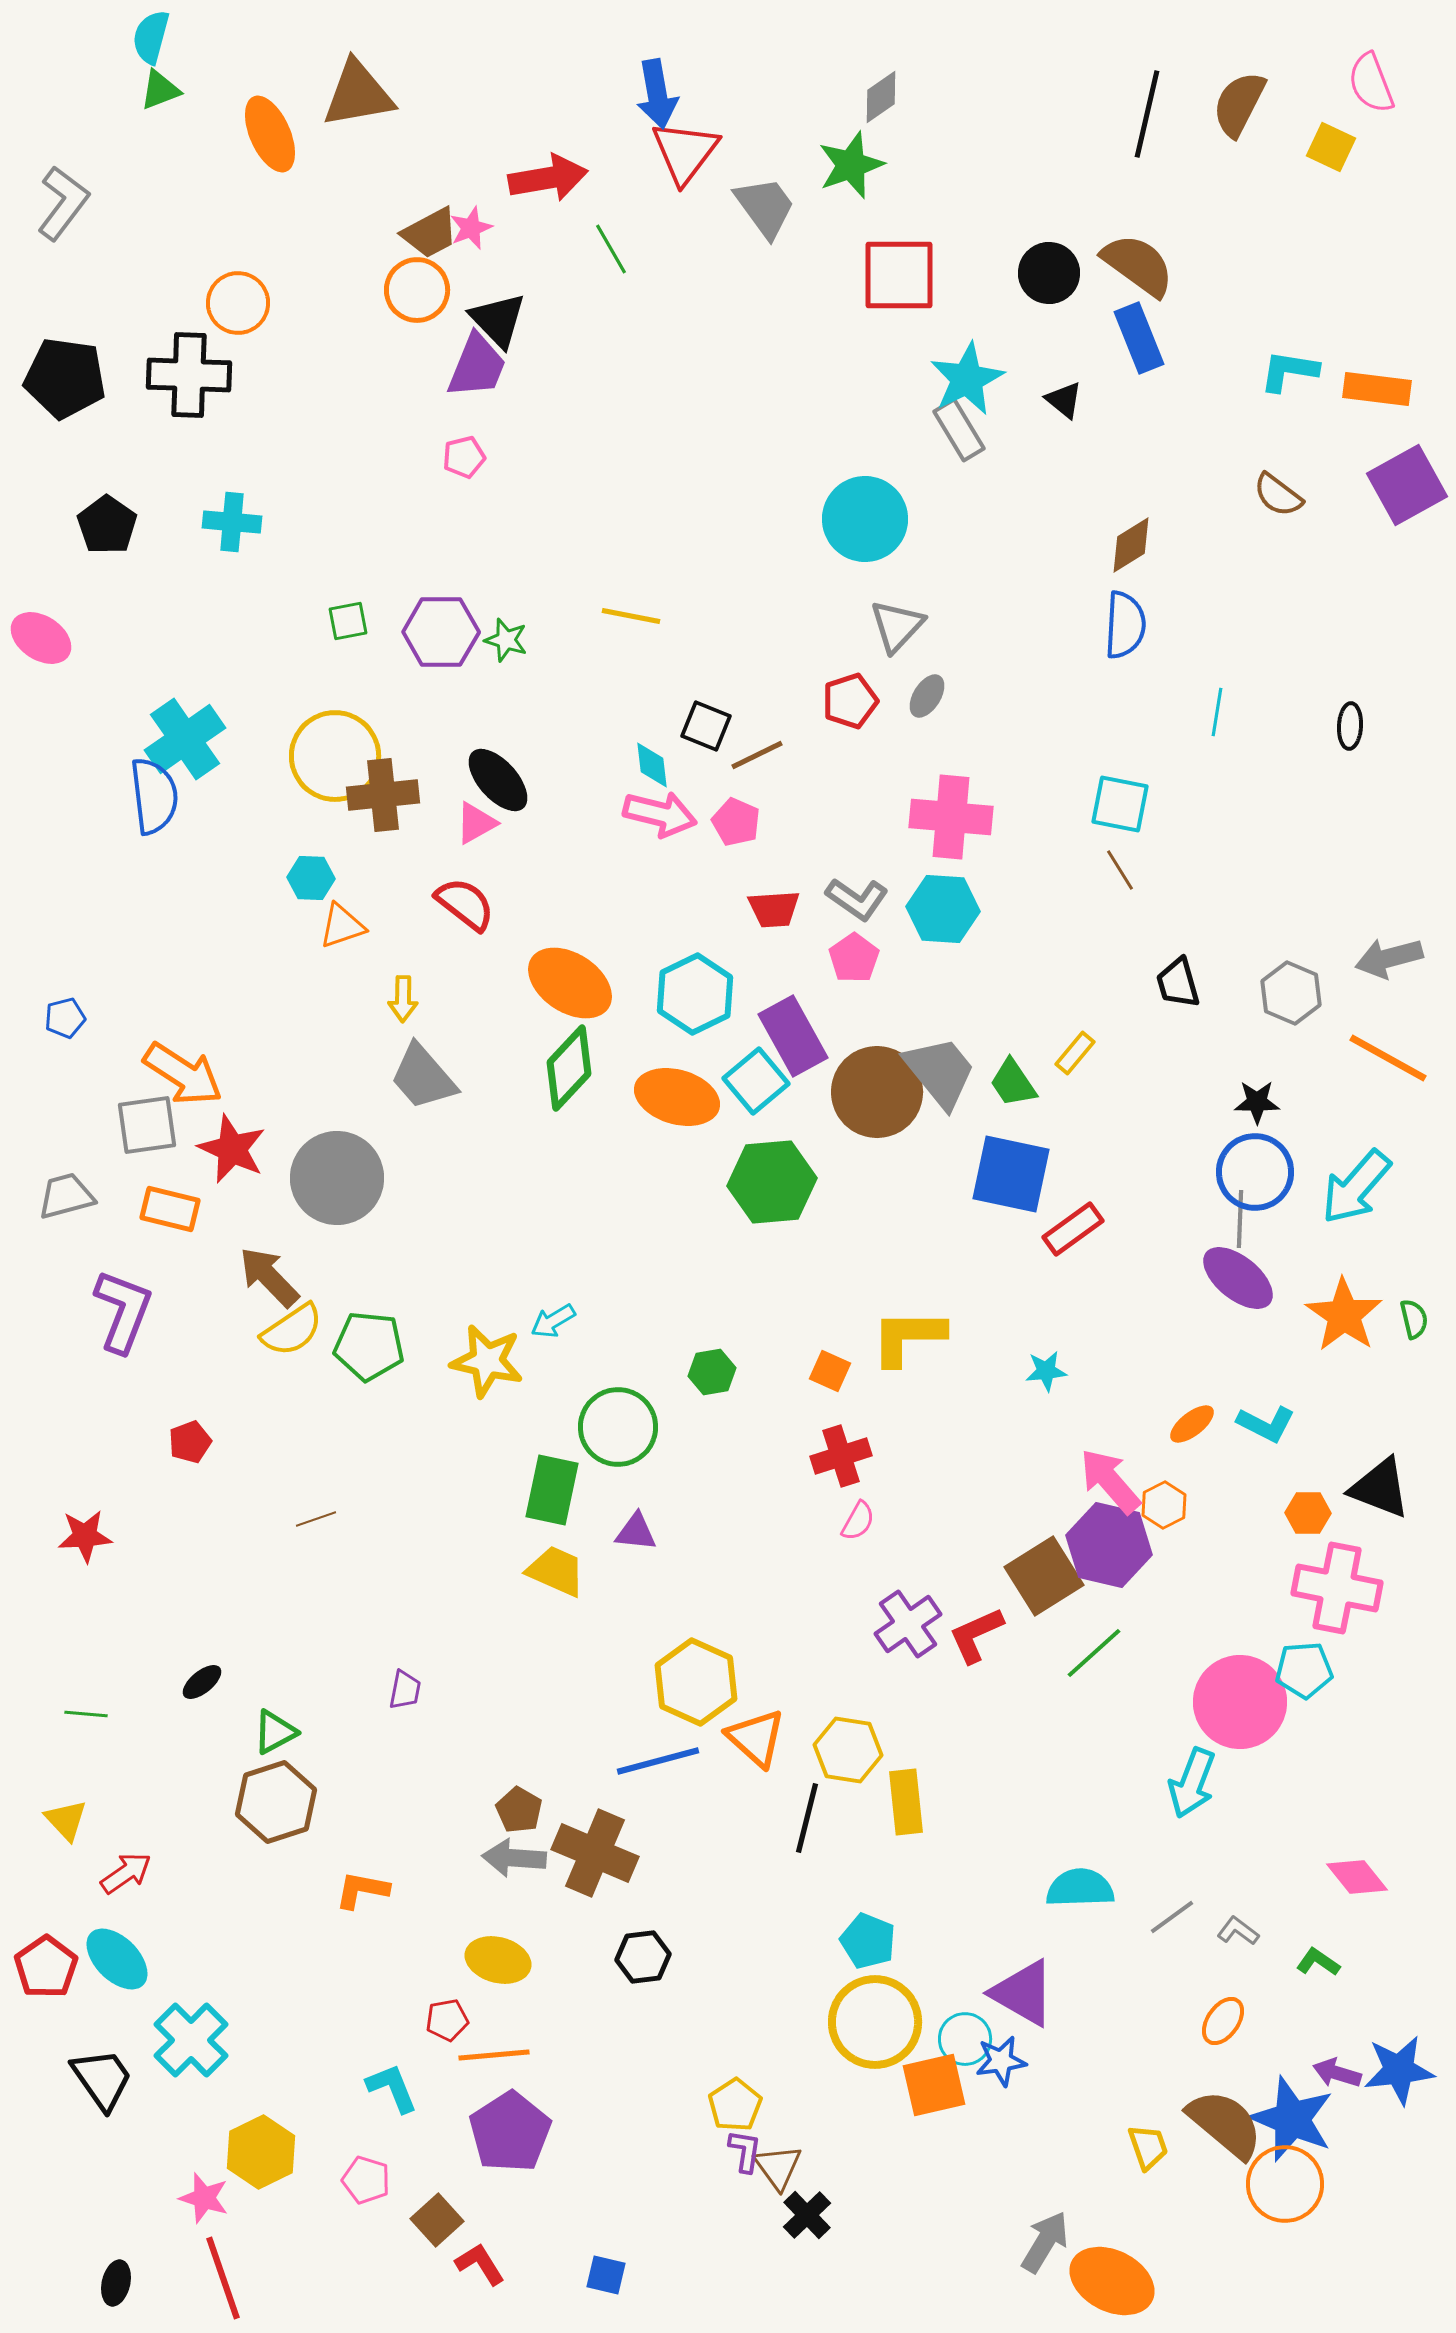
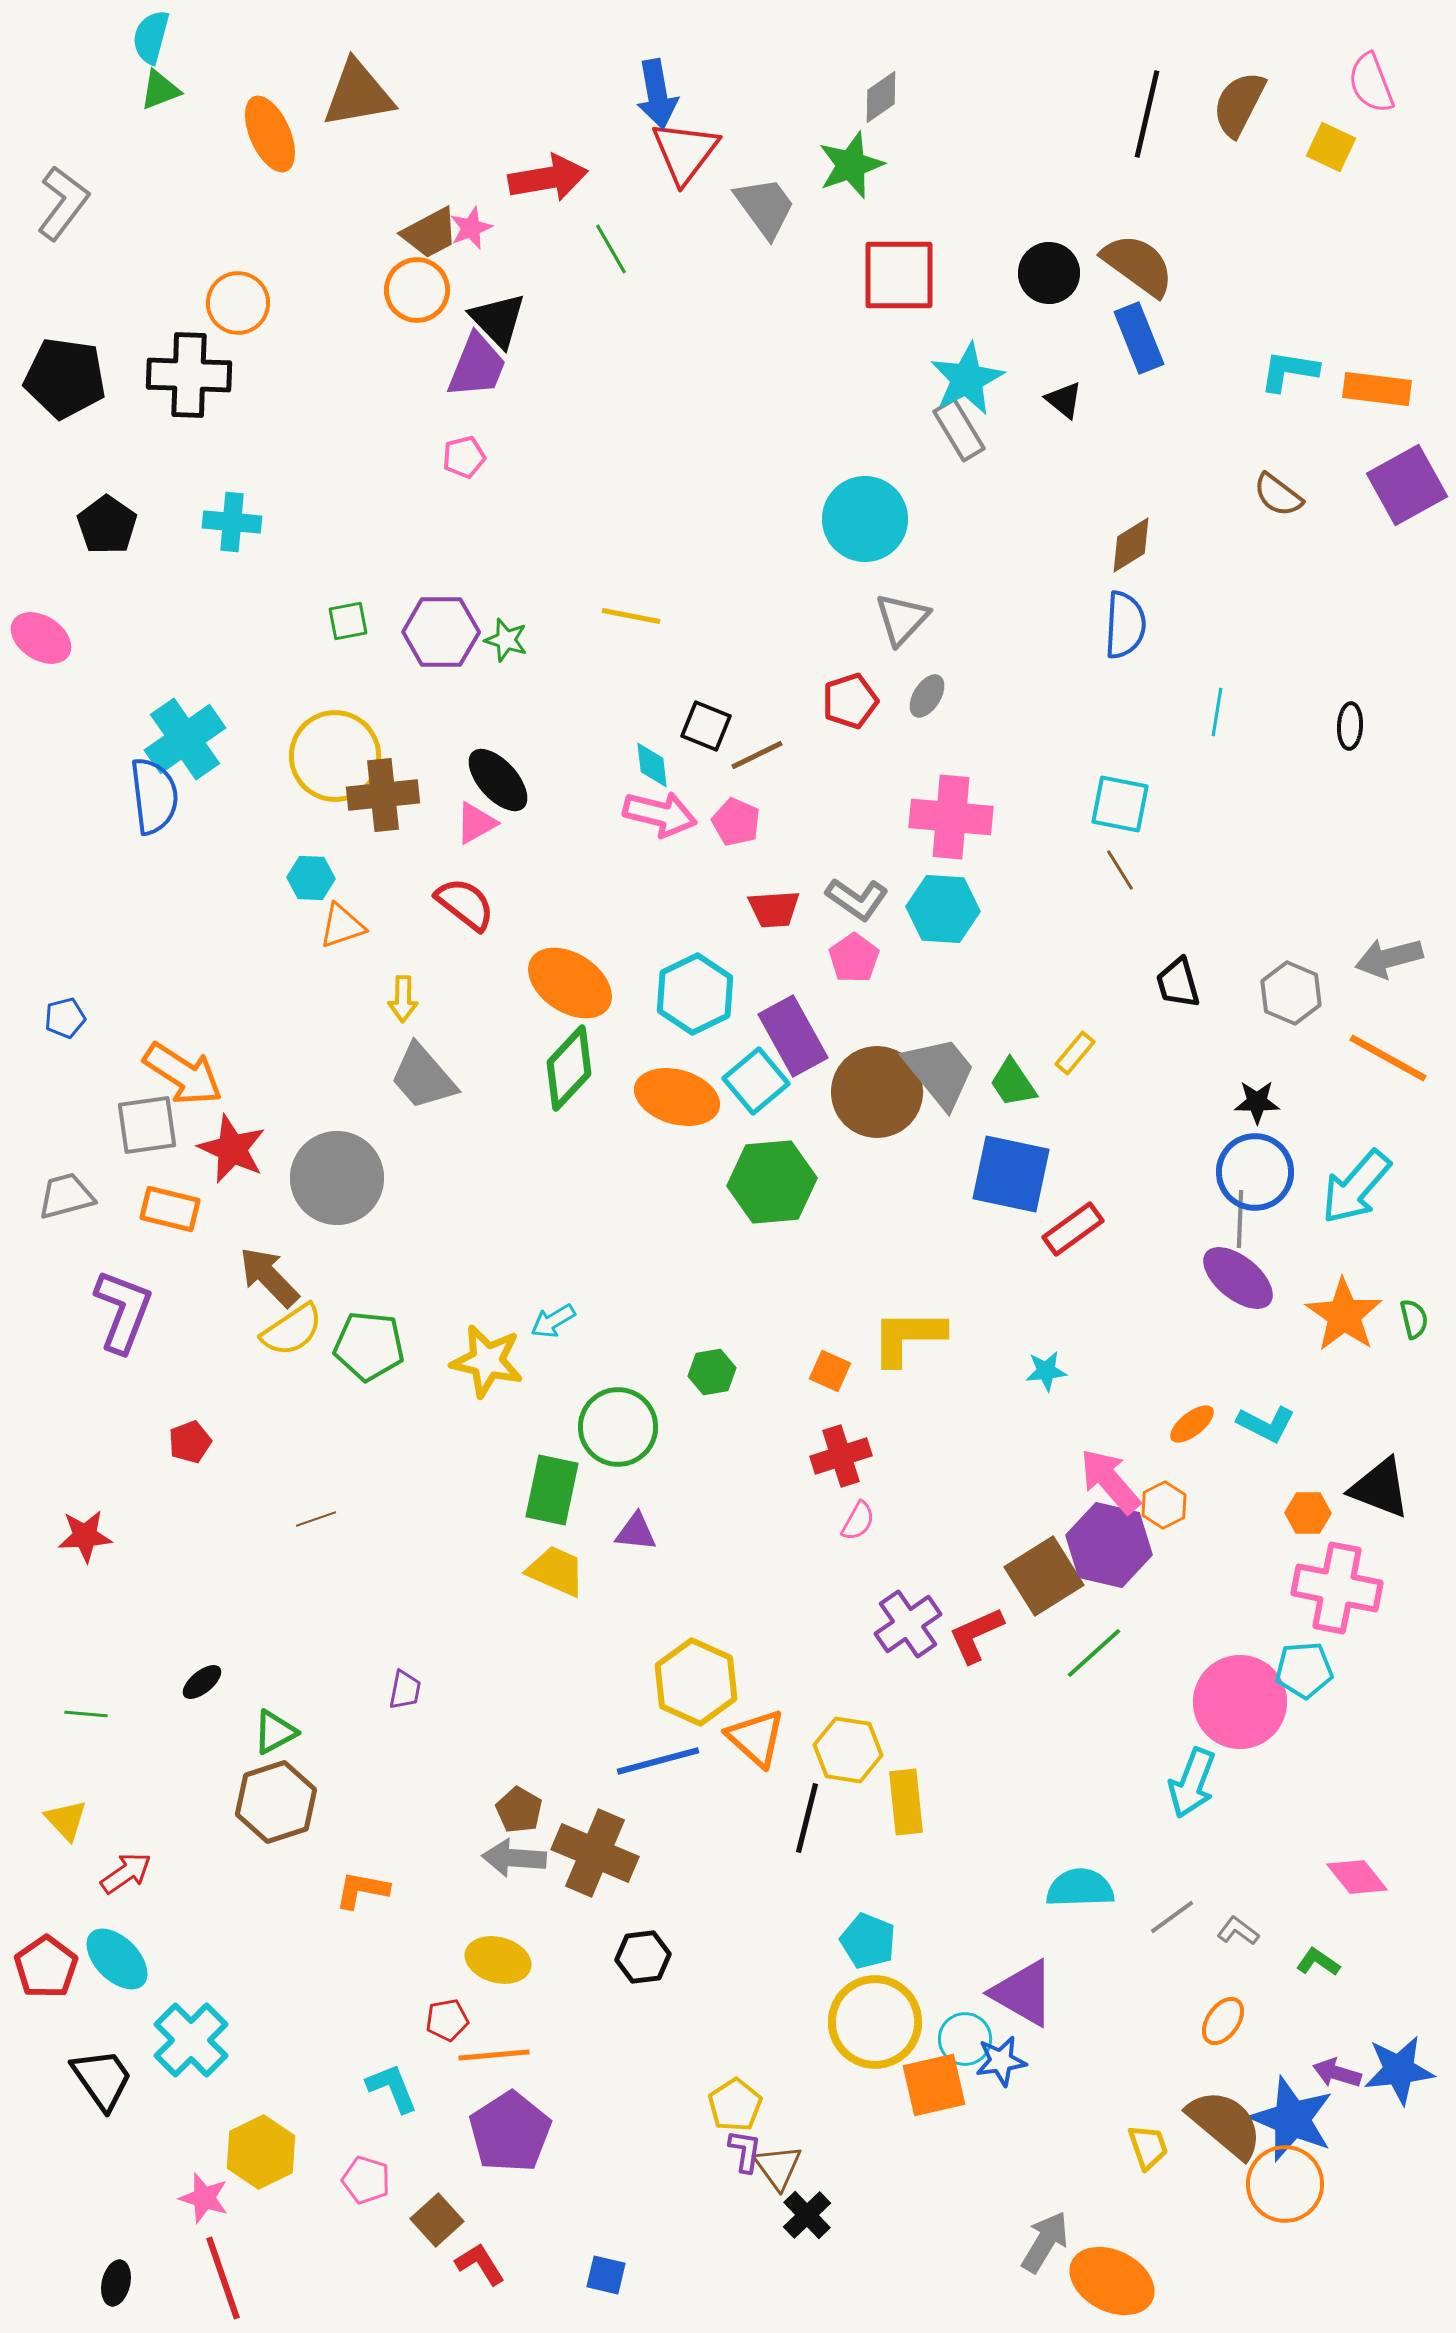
gray triangle at (897, 626): moved 5 px right, 7 px up
